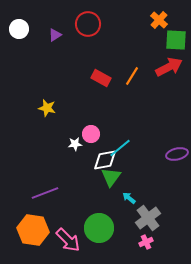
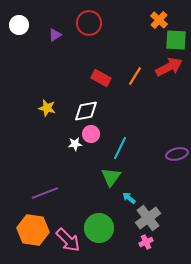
red circle: moved 1 px right, 1 px up
white circle: moved 4 px up
orange line: moved 3 px right
cyan line: rotated 25 degrees counterclockwise
white diamond: moved 19 px left, 49 px up
